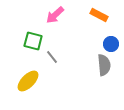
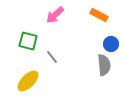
green square: moved 5 px left
